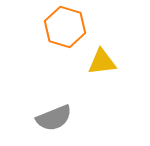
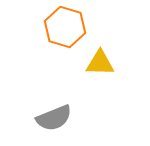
yellow triangle: moved 2 px left, 1 px down; rotated 8 degrees clockwise
